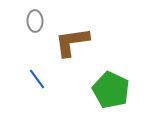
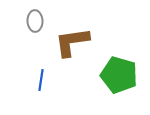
blue line: moved 4 px right, 1 px down; rotated 45 degrees clockwise
green pentagon: moved 8 px right, 15 px up; rotated 9 degrees counterclockwise
